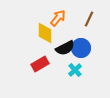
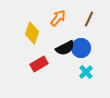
yellow diamond: moved 13 px left; rotated 20 degrees clockwise
red rectangle: moved 1 px left
cyan cross: moved 11 px right, 2 px down
